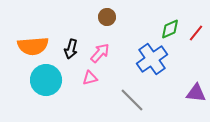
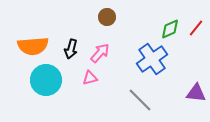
red line: moved 5 px up
gray line: moved 8 px right
